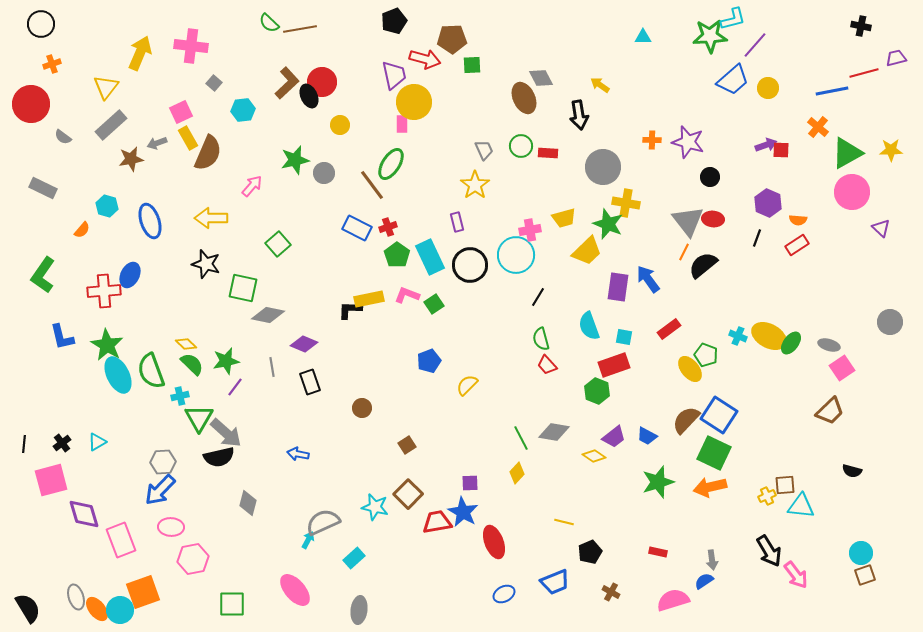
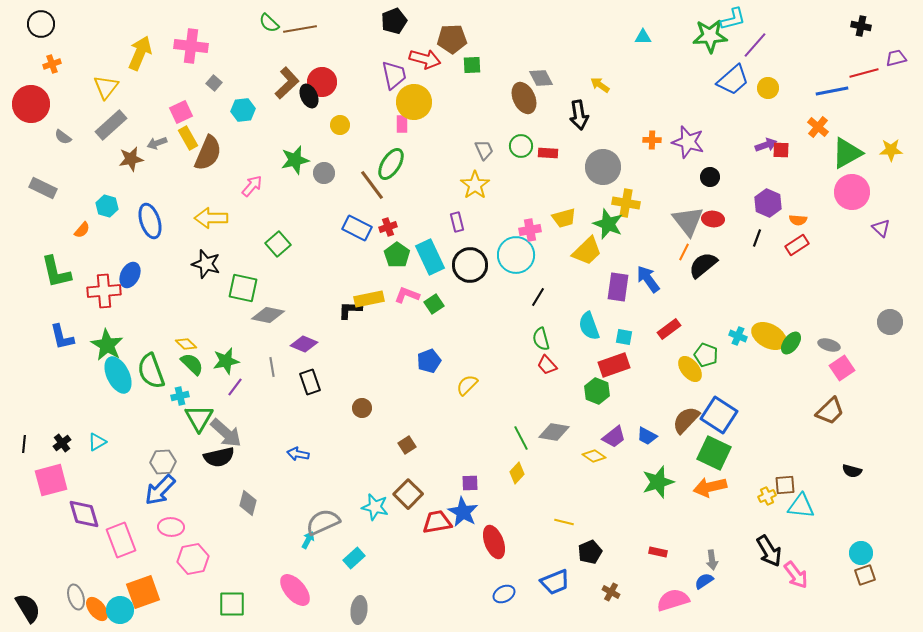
green L-shape at (43, 275): moved 13 px right, 3 px up; rotated 48 degrees counterclockwise
